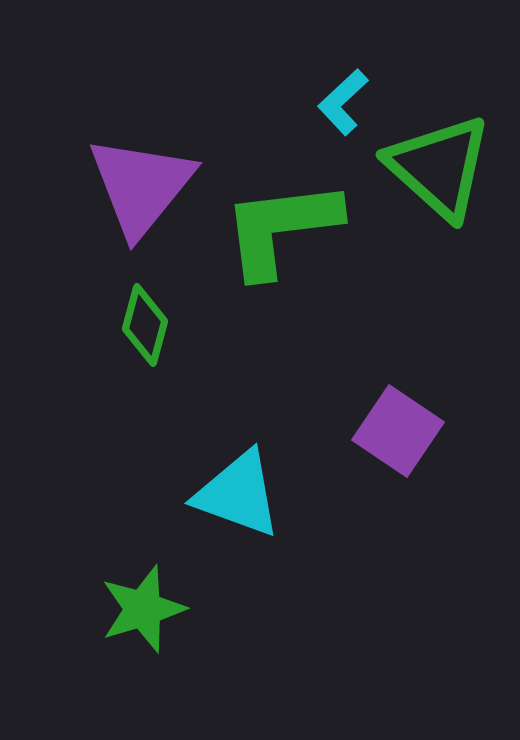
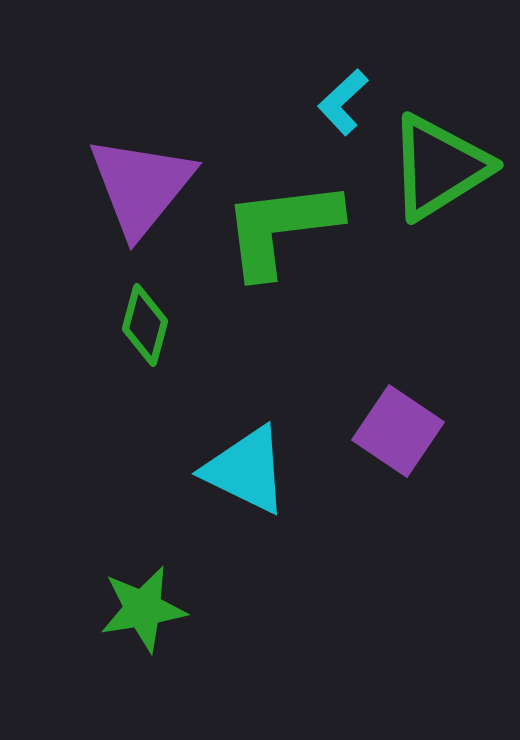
green triangle: rotated 46 degrees clockwise
cyan triangle: moved 8 px right, 24 px up; rotated 6 degrees clockwise
green star: rotated 8 degrees clockwise
